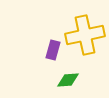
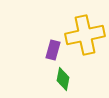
green diamond: moved 5 px left, 1 px up; rotated 75 degrees counterclockwise
